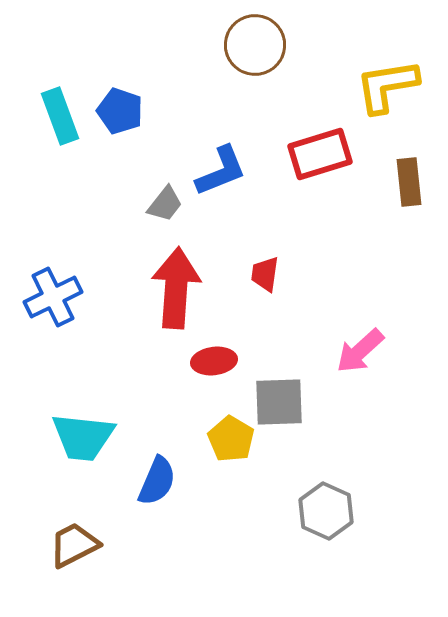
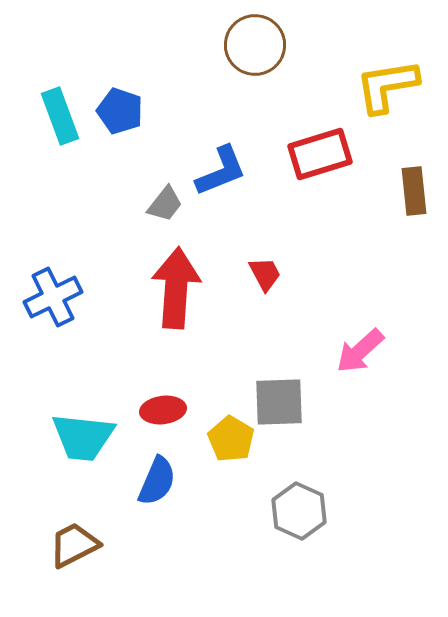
brown rectangle: moved 5 px right, 9 px down
red trapezoid: rotated 144 degrees clockwise
red ellipse: moved 51 px left, 49 px down
gray hexagon: moved 27 px left
